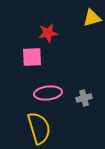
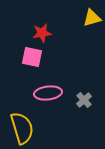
red star: moved 6 px left
pink square: rotated 15 degrees clockwise
gray cross: moved 2 px down; rotated 28 degrees counterclockwise
yellow semicircle: moved 17 px left
